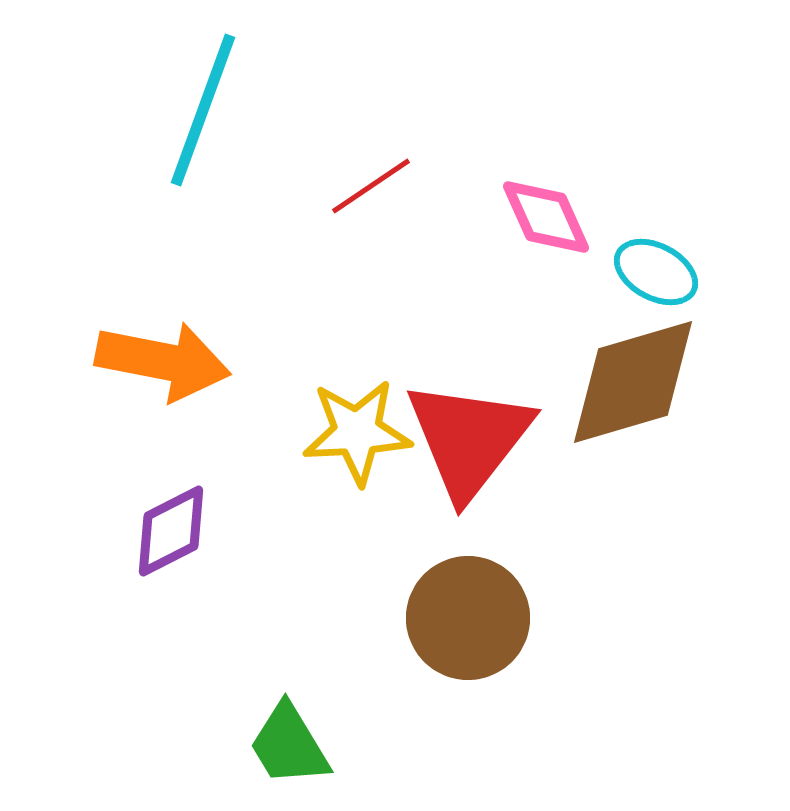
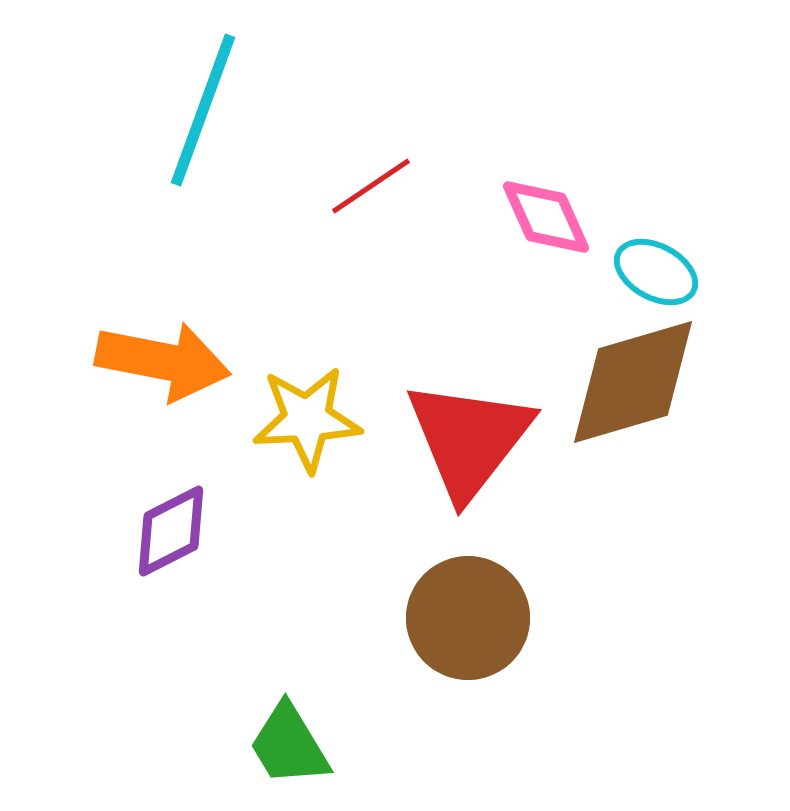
yellow star: moved 50 px left, 13 px up
